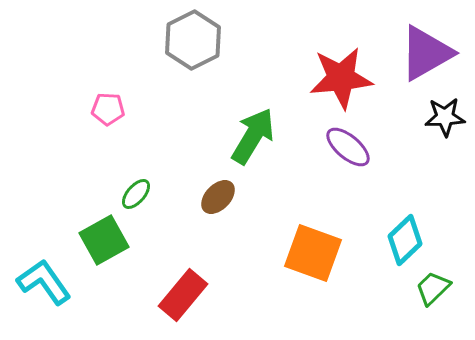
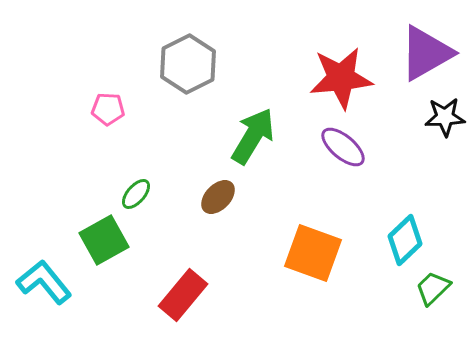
gray hexagon: moved 5 px left, 24 px down
purple ellipse: moved 5 px left
cyan L-shape: rotated 4 degrees counterclockwise
